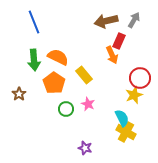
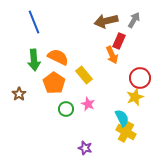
yellow star: moved 1 px right, 2 px down
